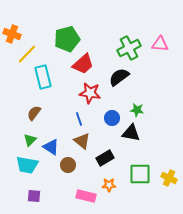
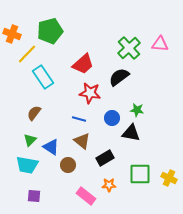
green pentagon: moved 17 px left, 8 px up
green cross: rotated 15 degrees counterclockwise
cyan rectangle: rotated 20 degrees counterclockwise
blue line: rotated 56 degrees counterclockwise
pink rectangle: rotated 24 degrees clockwise
